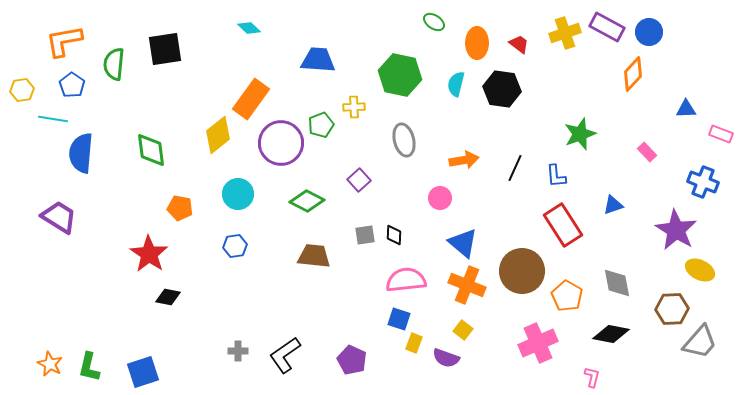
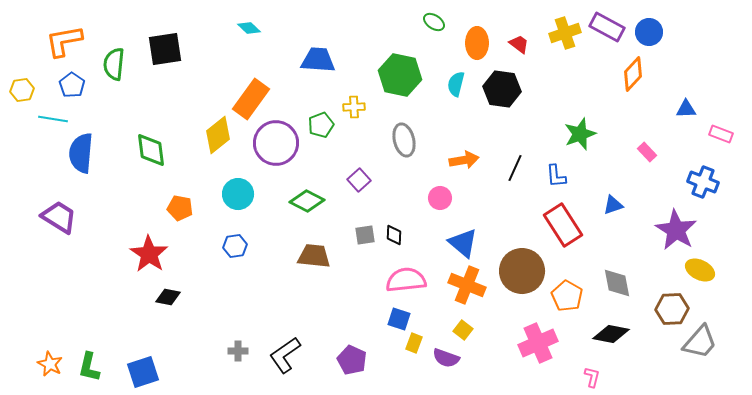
purple circle at (281, 143): moved 5 px left
